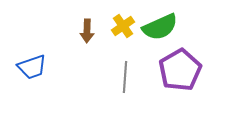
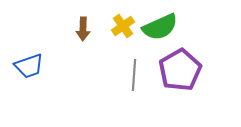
brown arrow: moved 4 px left, 2 px up
blue trapezoid: moved 3 px left, 1 px up
gray line: moved 9 px right, 2 px up
